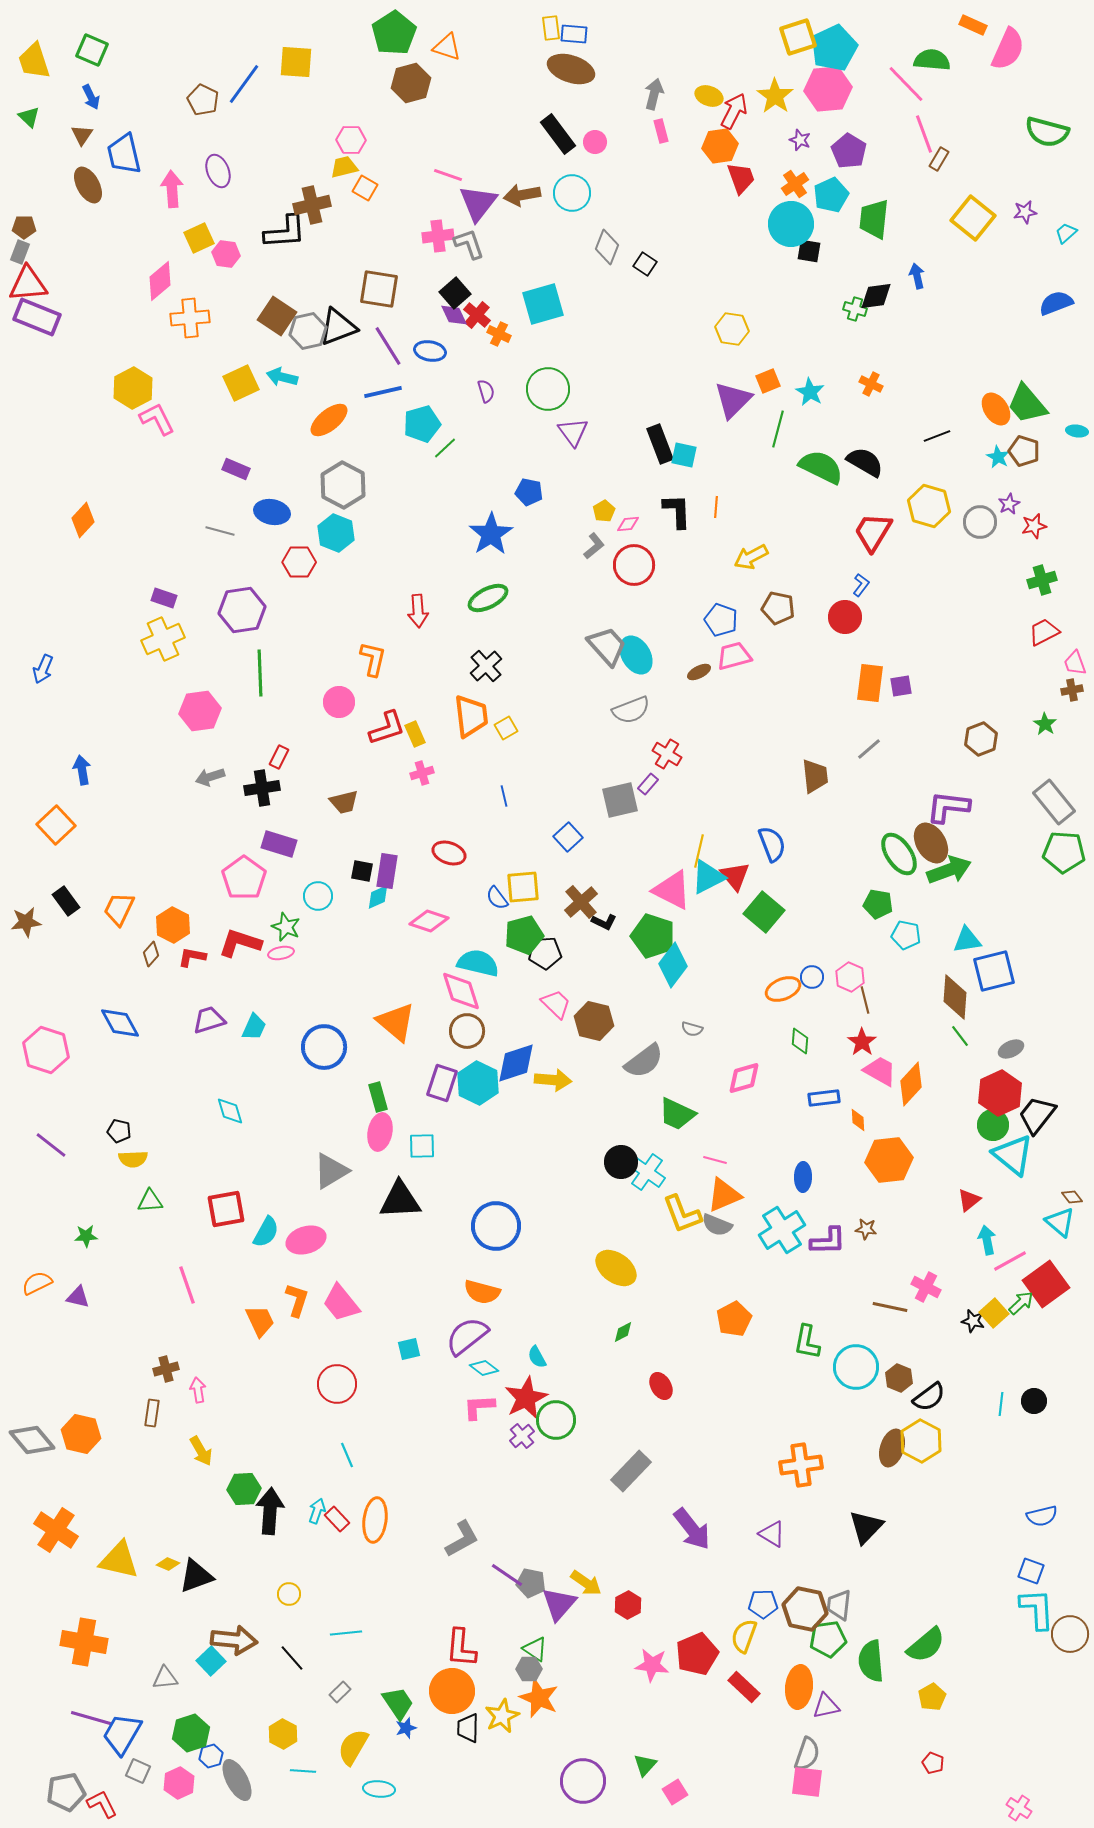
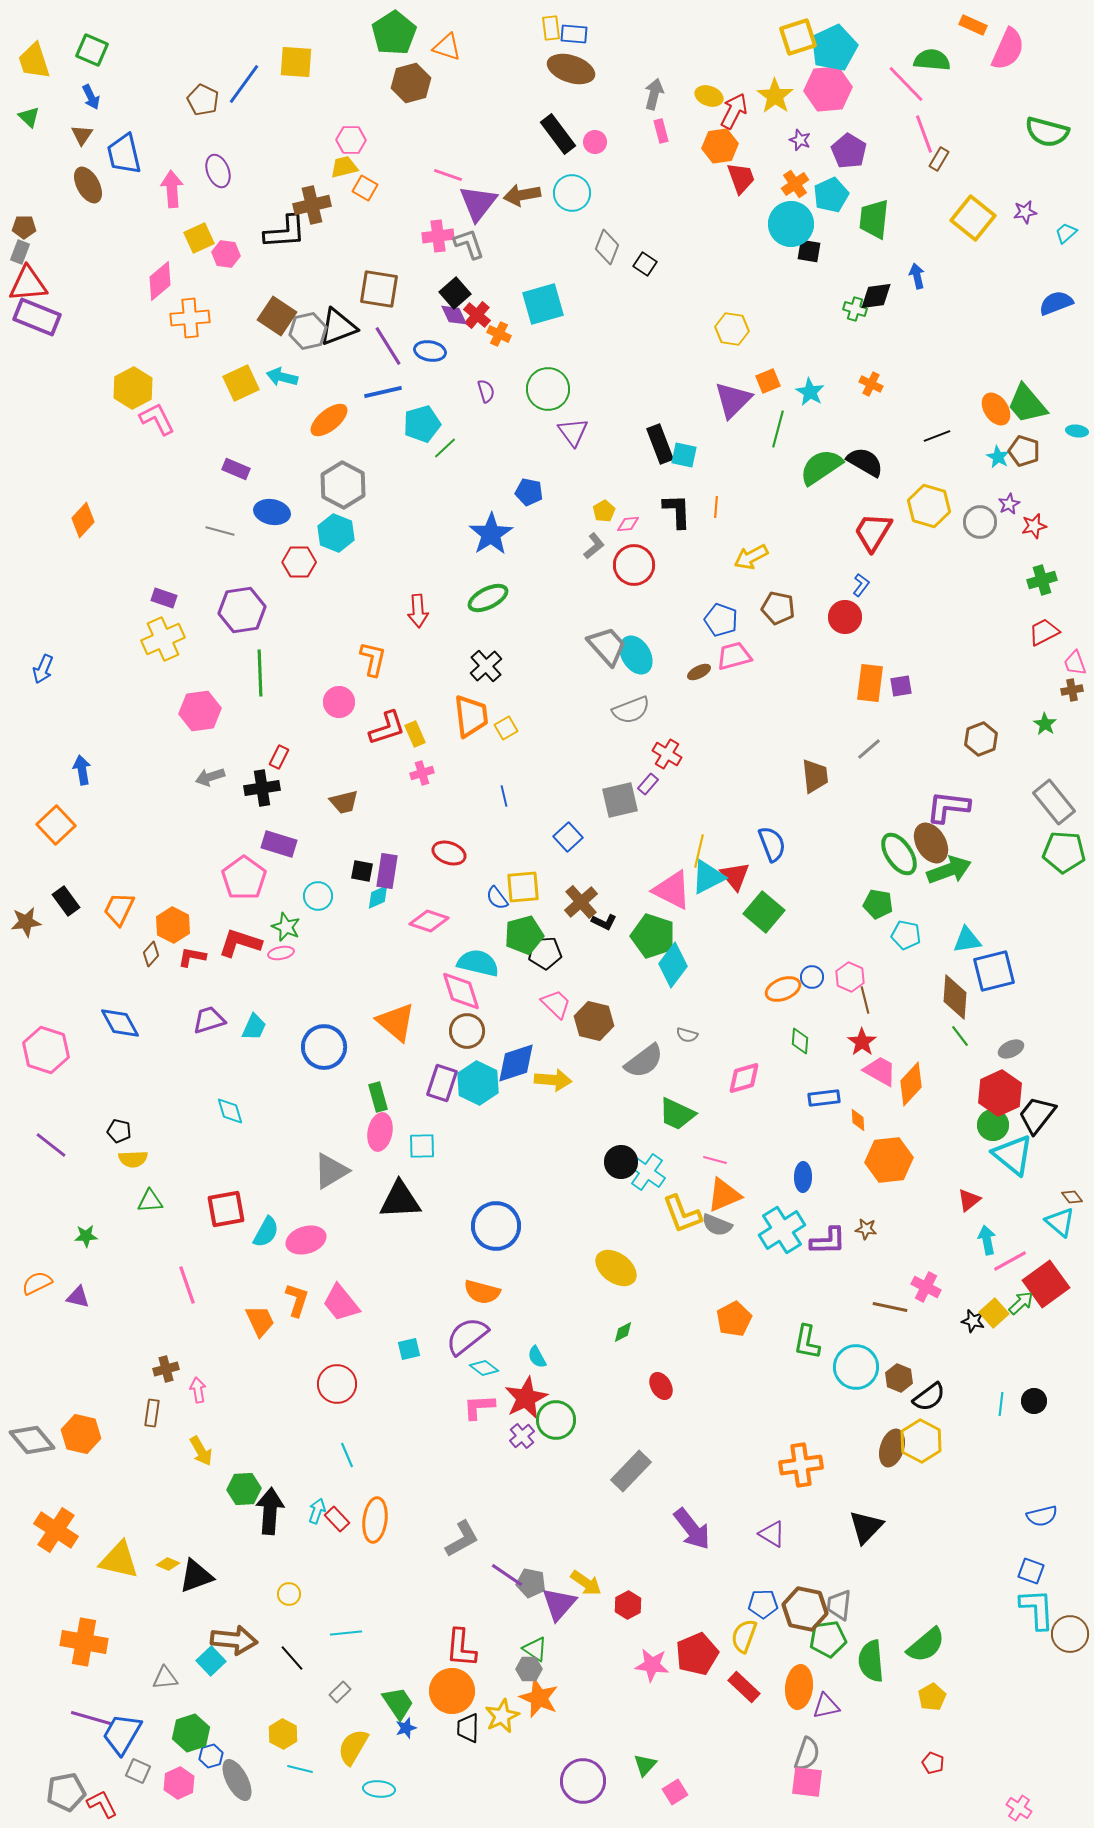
green semicircle at (821, 467): rotated 60 degrees counterclockwise
gray semicircle at (692, 1029): moved 5 px left, 6 px down
cyan line at (303, 1771): moved 3 px left, 2 px up; rotated 10 degrees clockwise
